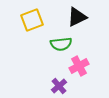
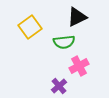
yellow square: moved 2 px left, 7 px down; rotated 15 degrees counterclockwise
green semicircle: moved 3 px right, 2 px up
